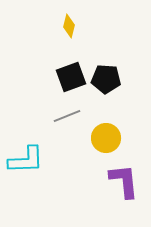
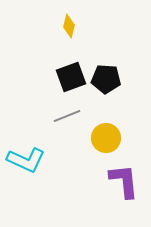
cyan L-shape: rotated 27 degrees clockwise
